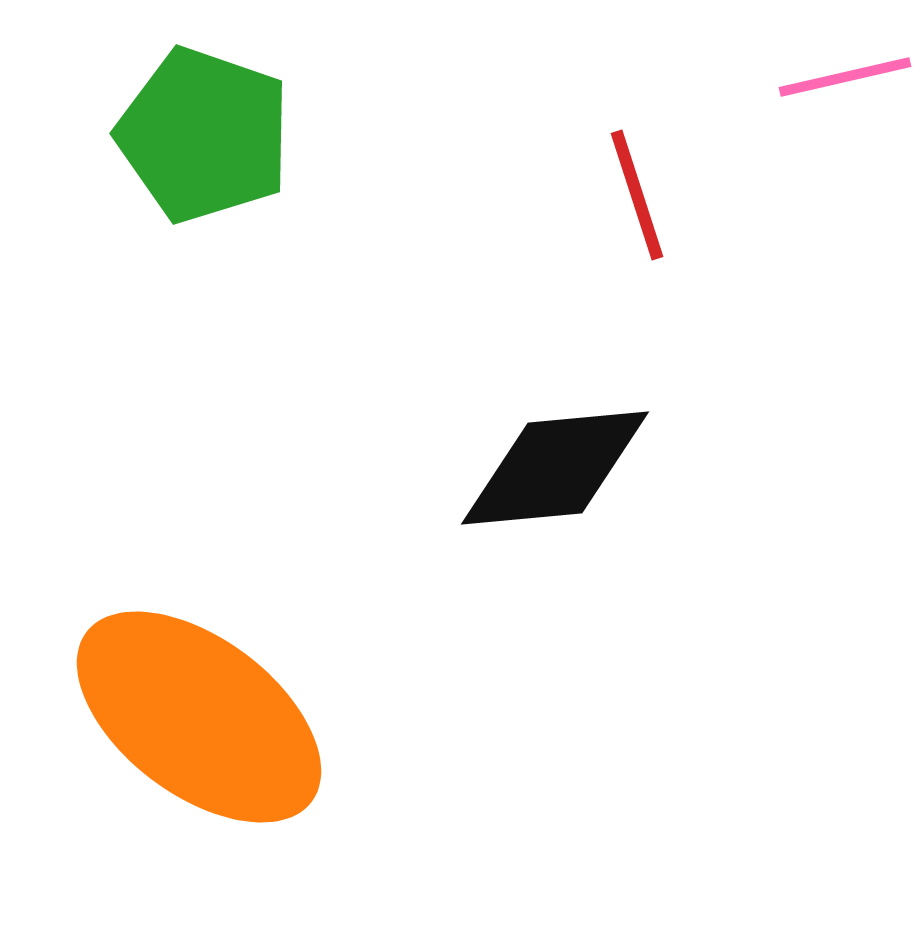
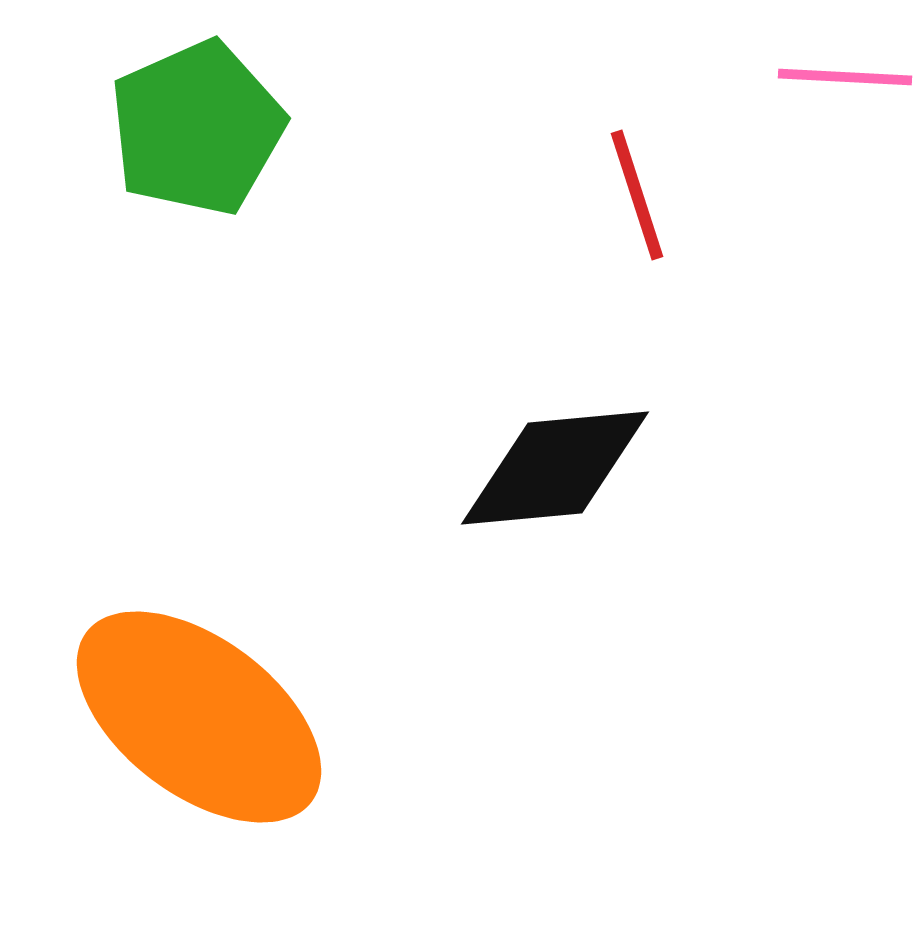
pink line: rotated 16 degrees clockwise
green pentagon: moved 7 px left, 7 px up; rotated 29 degrees clockwise
